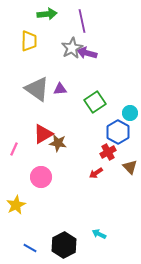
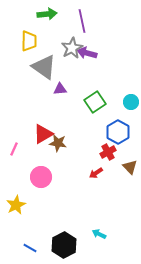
gray triangle: moved 7 px right, 22 px up
cyan circle: moved 1 px right, 11 px up
